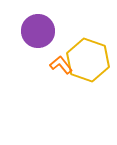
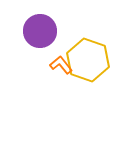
purple circle: moved 2 px right
